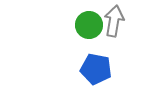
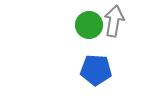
blue pentagon: moved 1 px down; rotated 8 degrees counterclockwise
